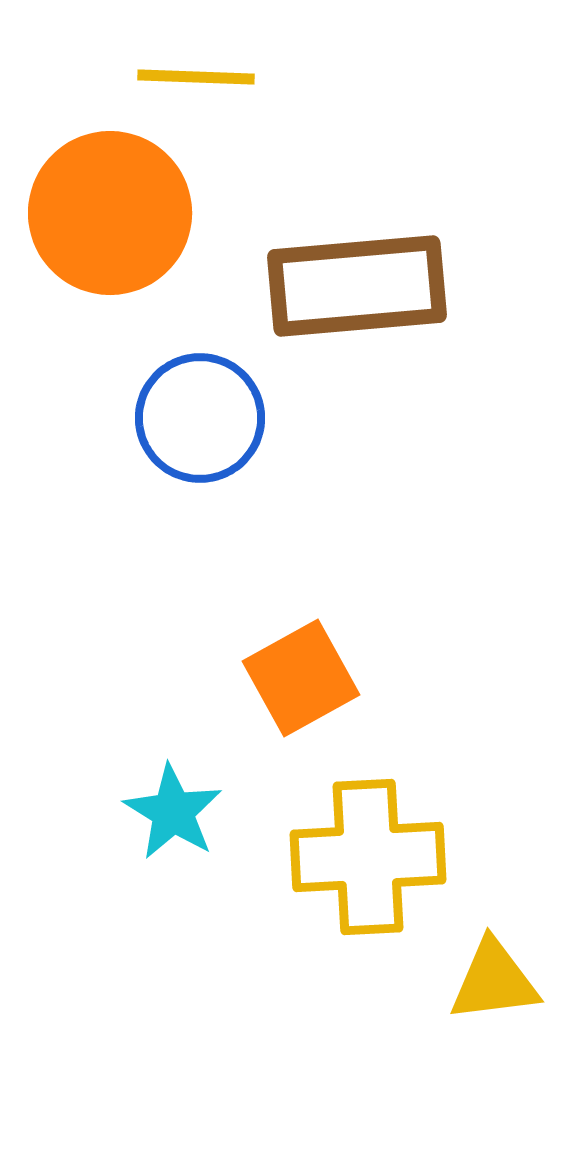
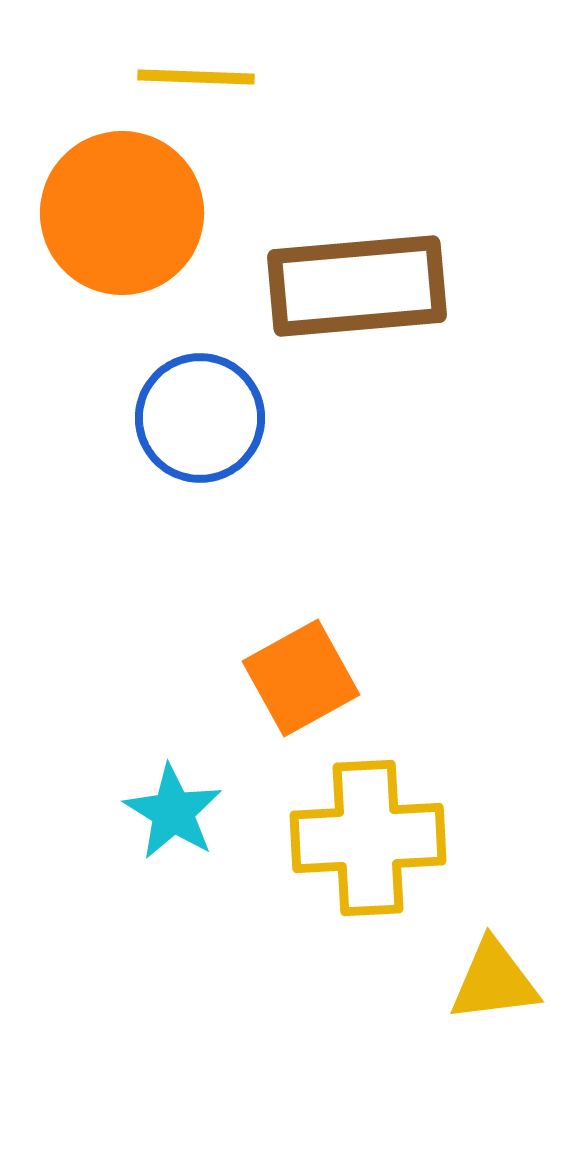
orange circle: moved 12 px right
yellow cross: moved 19 px up
